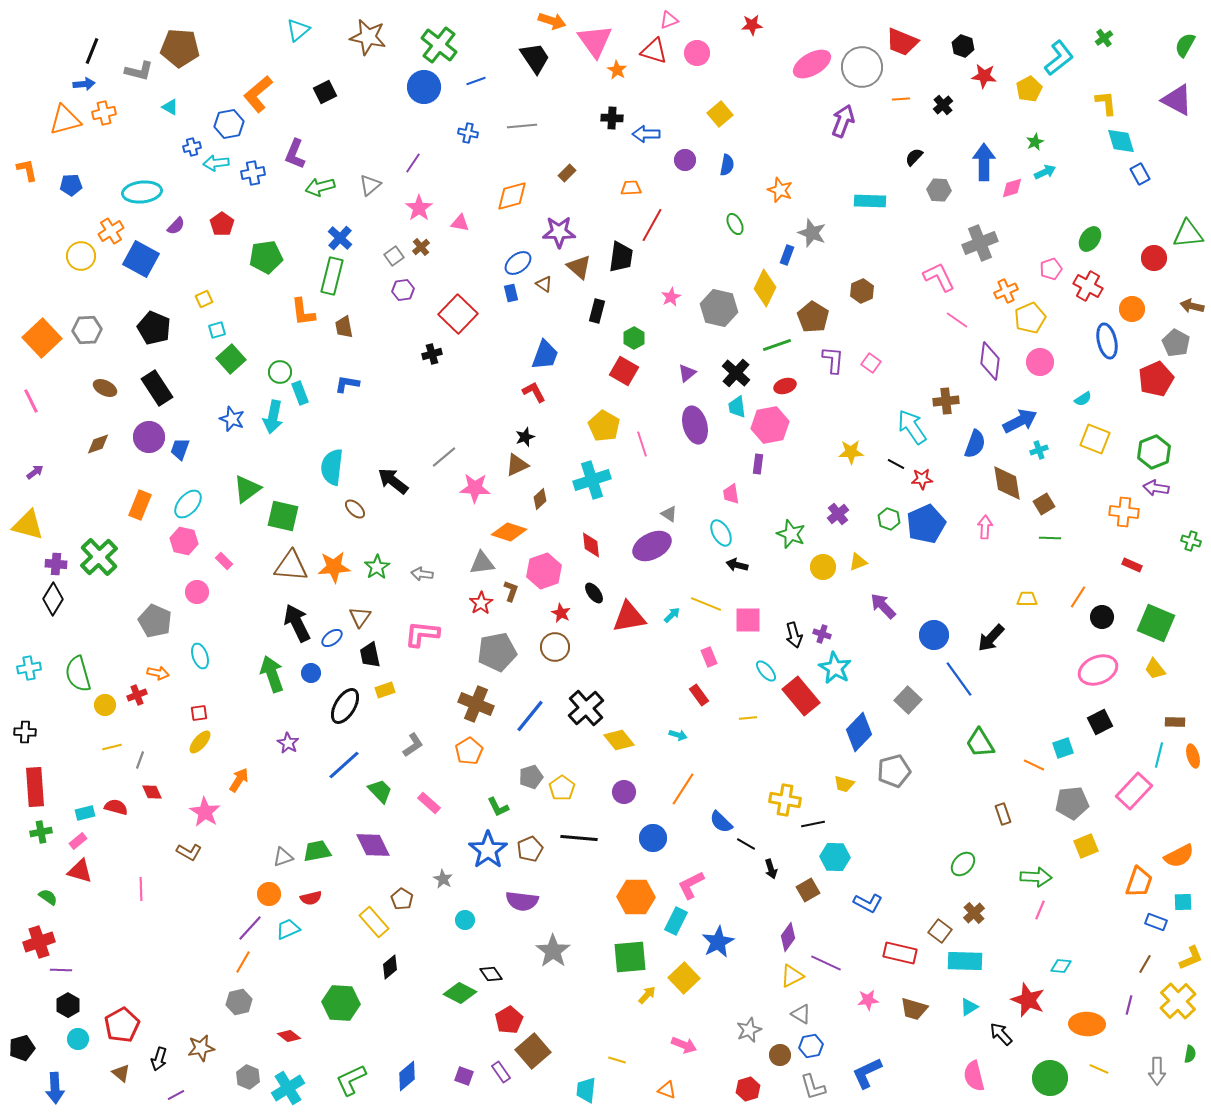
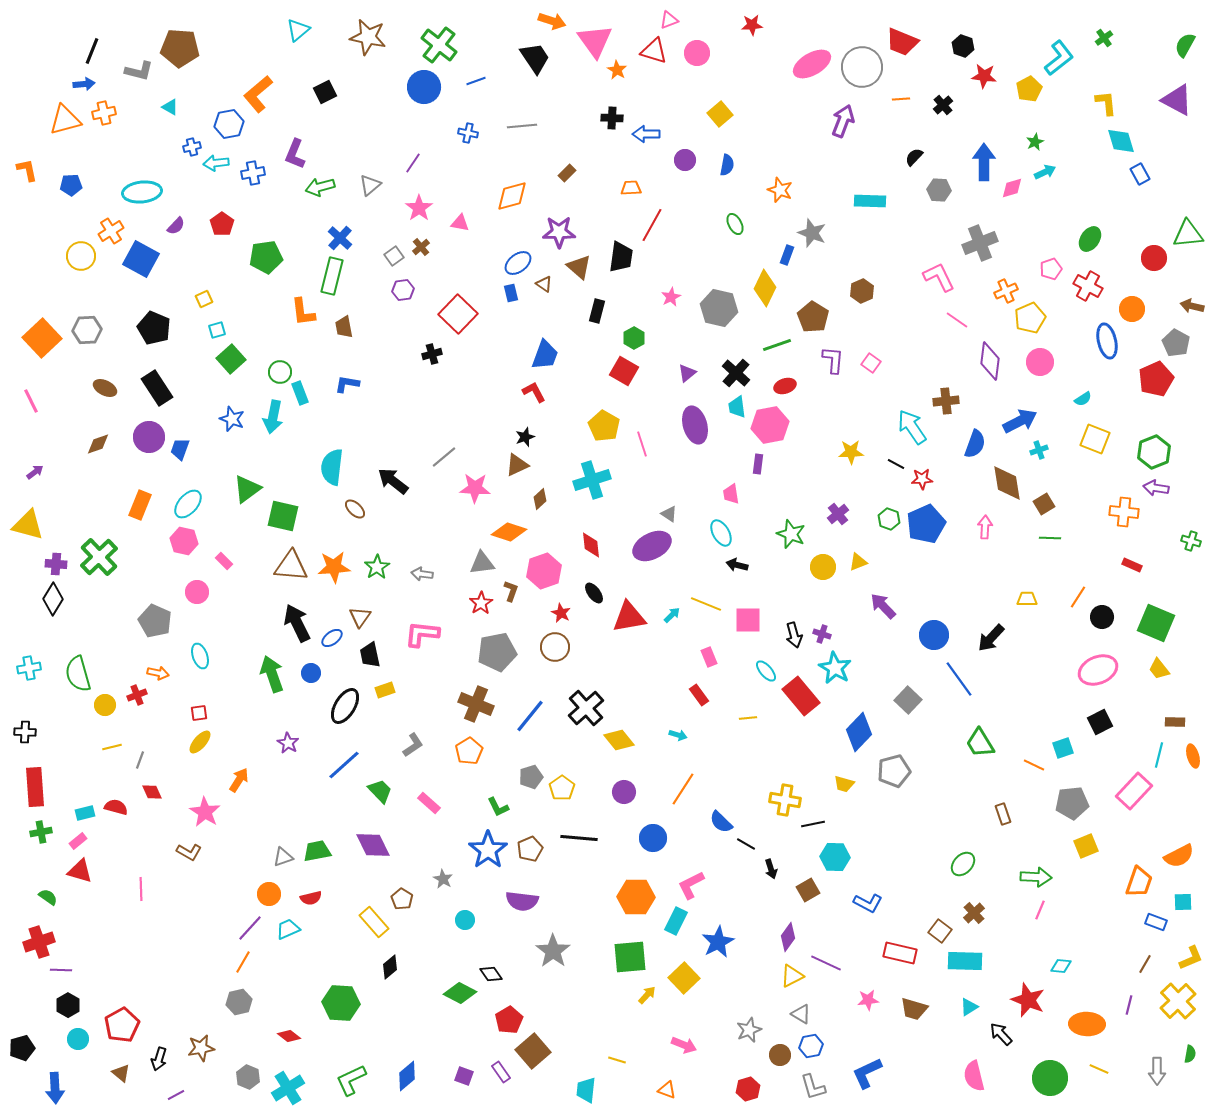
yellow trapezoid at (1155, 669): moved 4 px right
